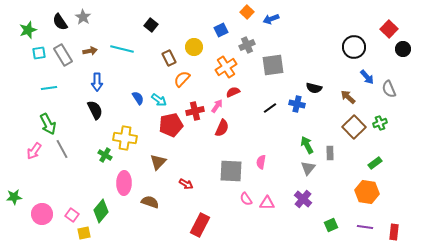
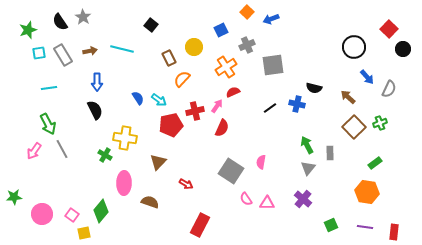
gray semicircle at (389, 89): rotated 132 degrees counterclockwise
gray square at (231, 171): rotated 30 degrees clockwise
